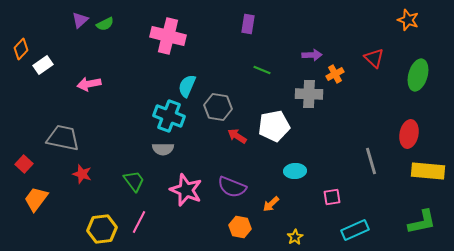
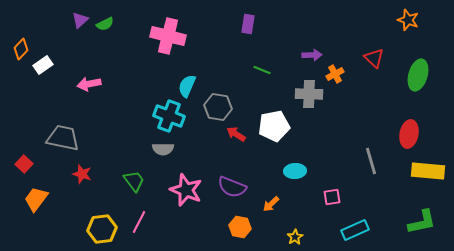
red arrow: moved 1 px left, 2 px up
